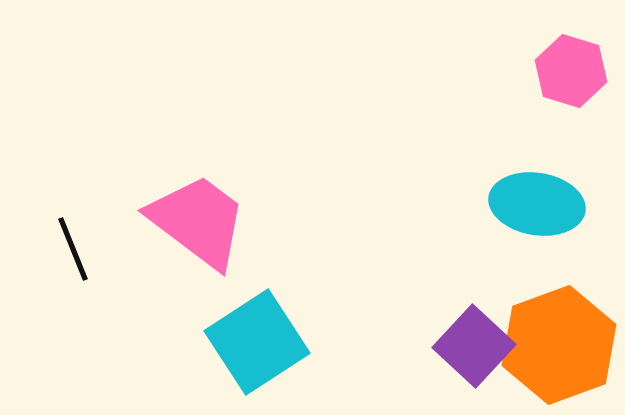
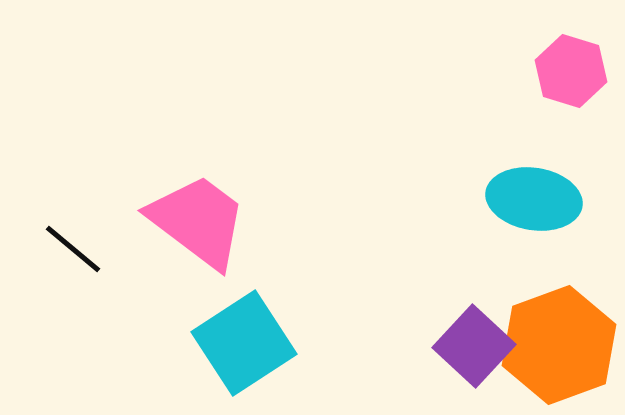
cyan ellipse: moved 3 px left, 5 px up
black line: rotated 28 degrees counterclockwise
cyan square: moved 13 px left, 1 px down
